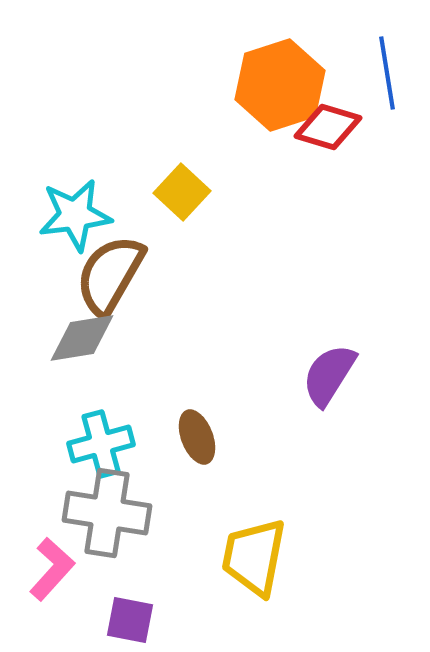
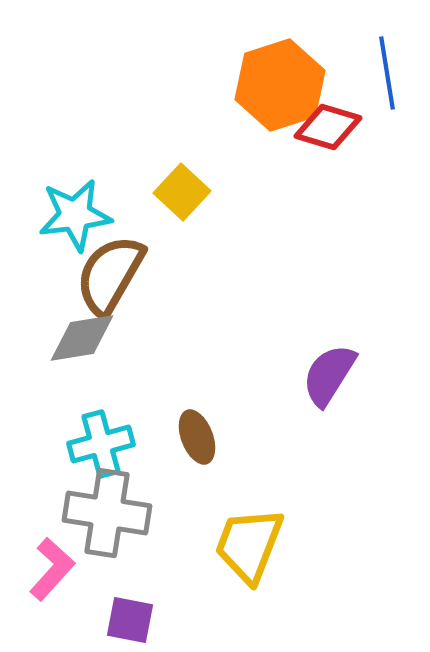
yellow trapezoid: moved 5 px left, 12 px up; rotated 10 degrees clockwise
